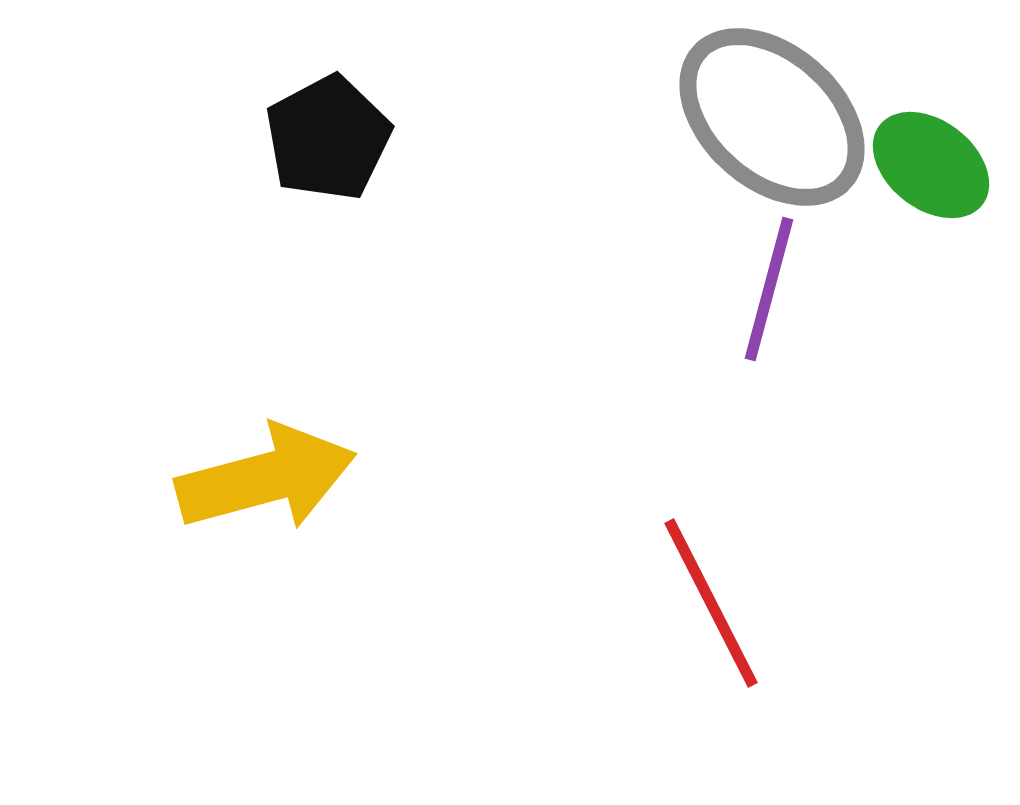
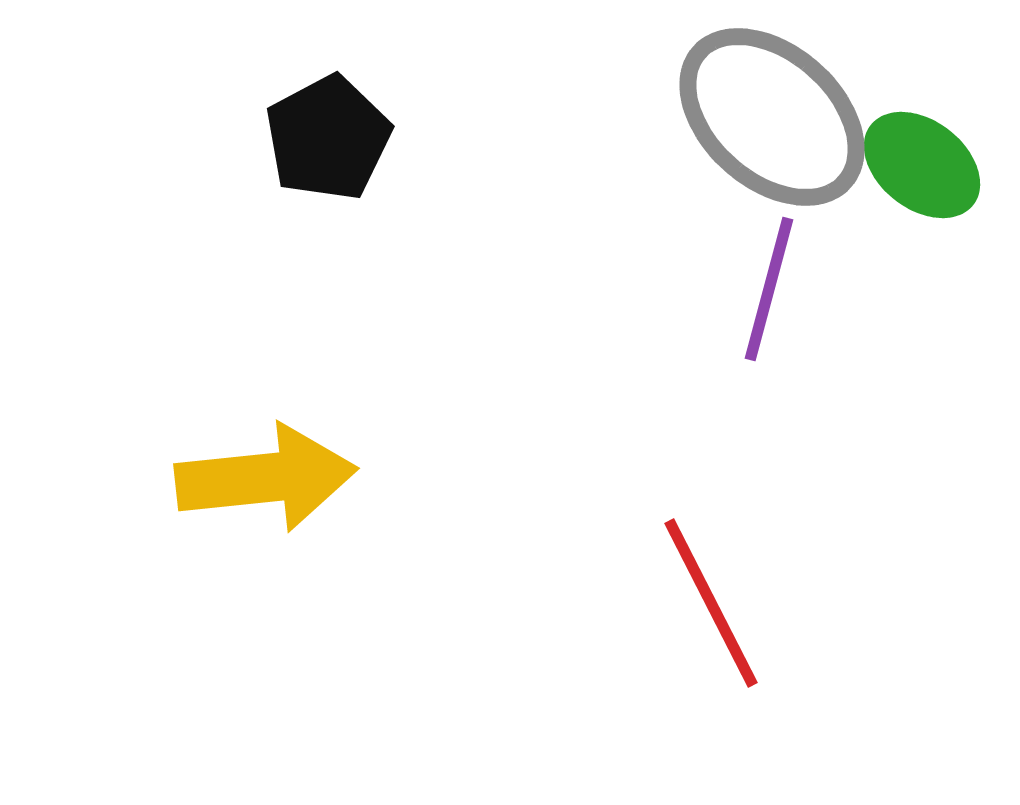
green ellipse: moved 9 px left
yellow arrow: rotated 9 degrees clockwise
